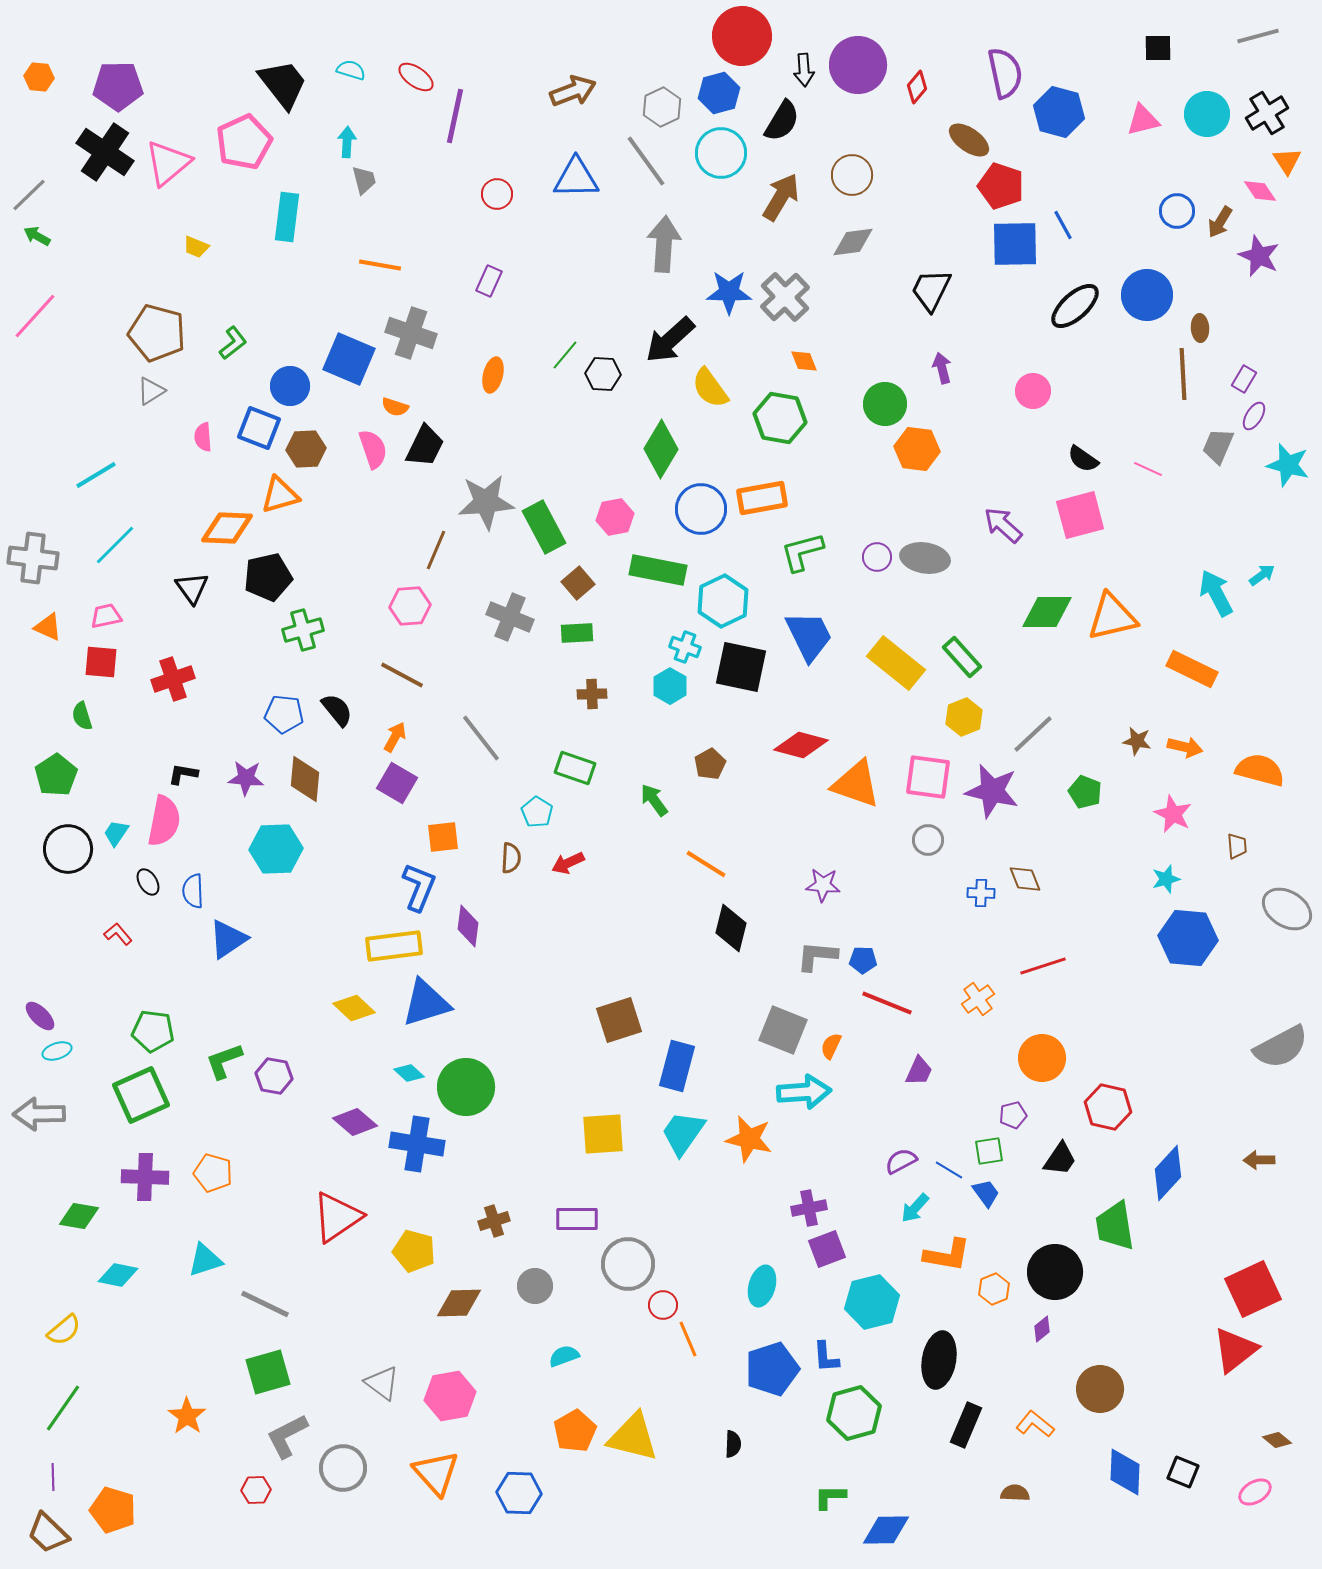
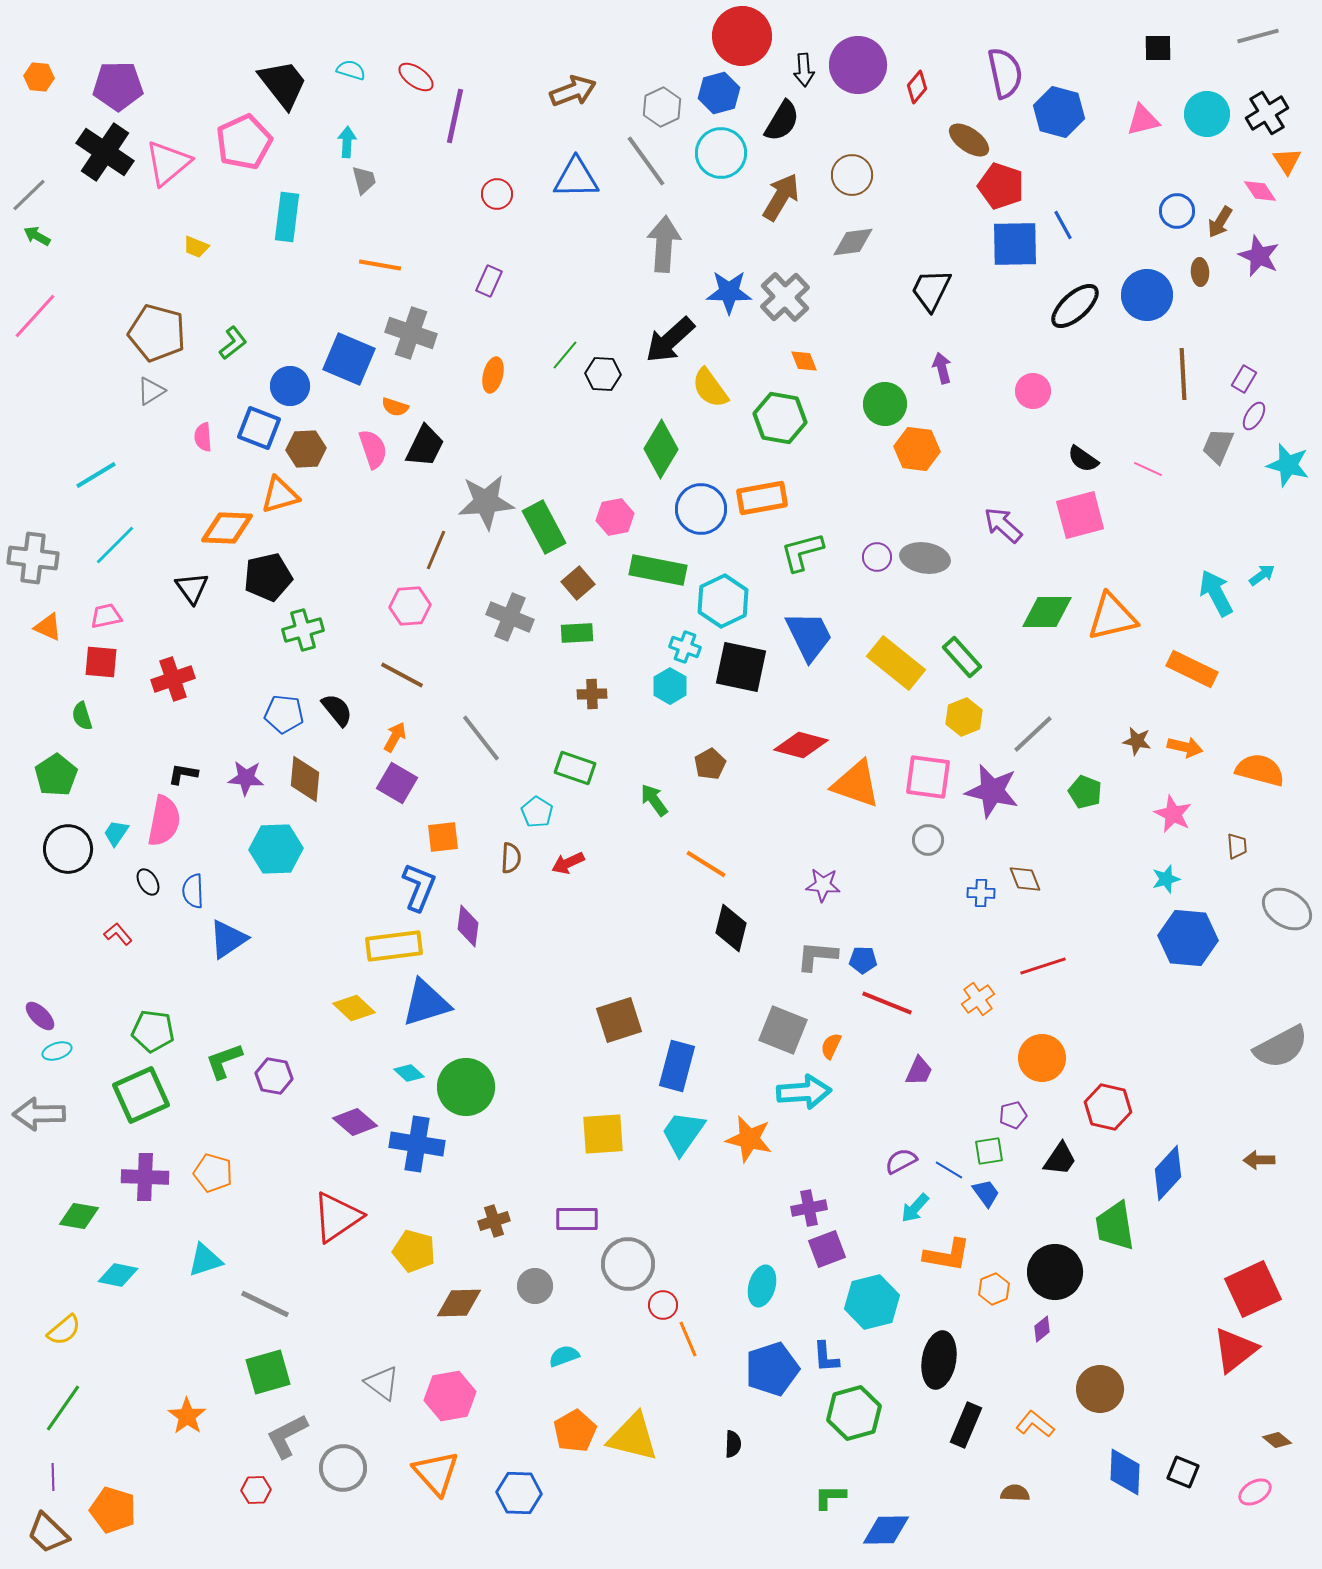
brown ellipse at (1200, 328): moved 56 px up
